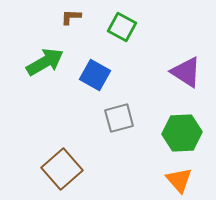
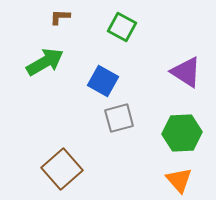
brown L-shape: moved 11 px left
blue square: moved 8 px right, 6 px down
